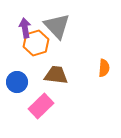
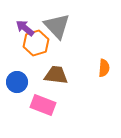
purple arrow: rotated 42 degrees counterclockwise
pink rectangle: moved 2 px right, 1 px up; rotated 65 degrees clockwise
